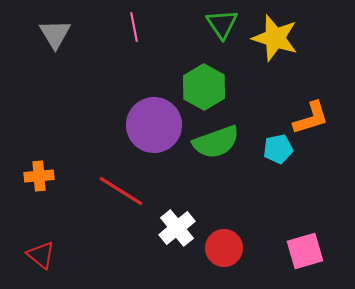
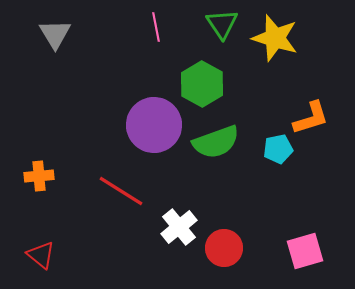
pink line: moved 22 px right
green hexagon: moved 2 px left, 3 px up
white cross: moved 2 px right, 1 px up
